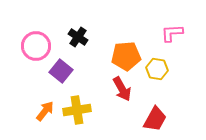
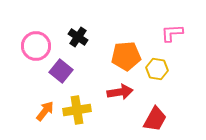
red arrow: moved 2 px left, 3 px down; rotated 70 degrees counterclockwise
